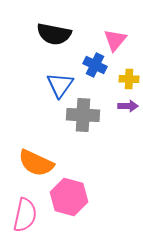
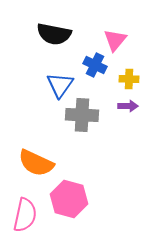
gray cross: moved 1 px left
pink hexagon: moved 2 px down
